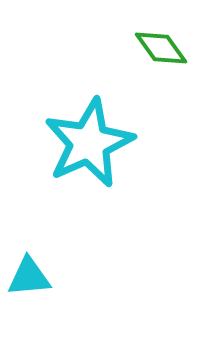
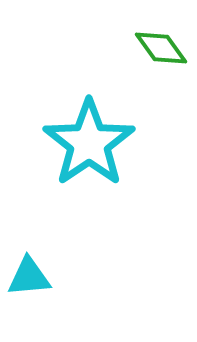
cyan star: rotated 10 degrees counterclockwise
